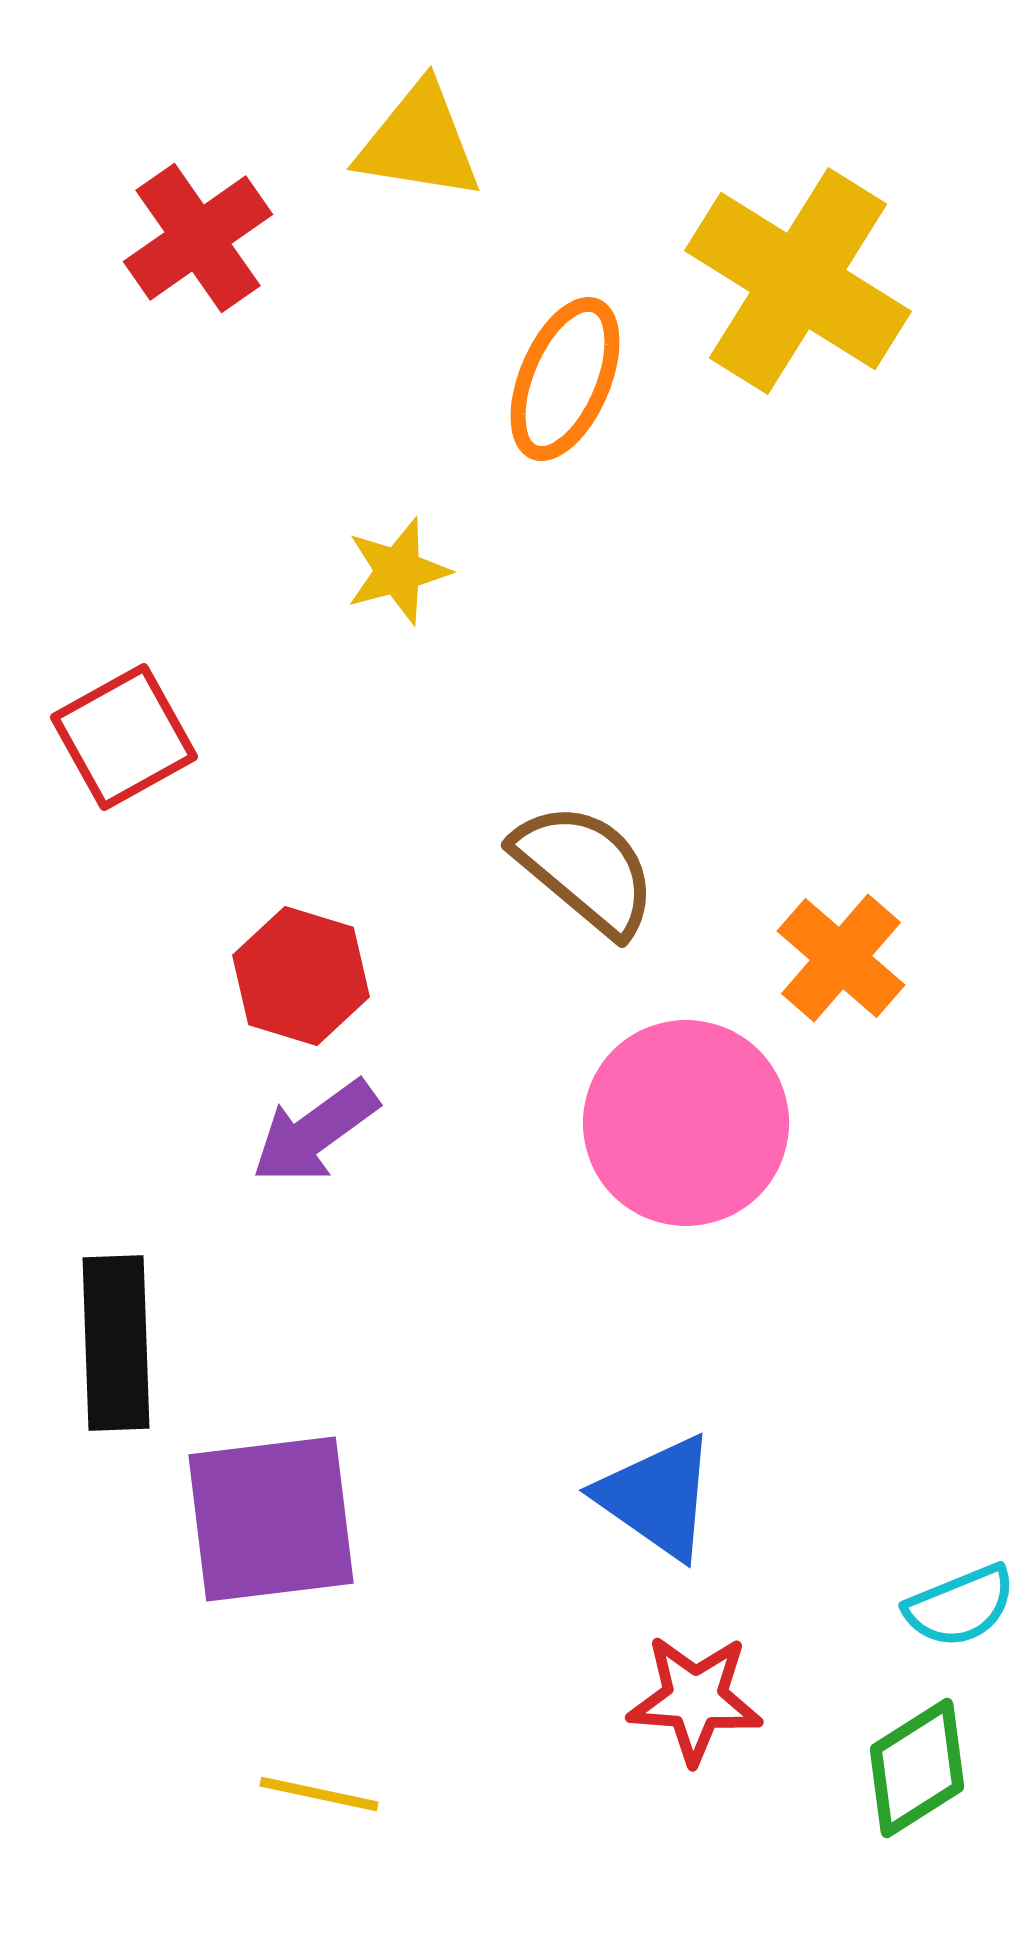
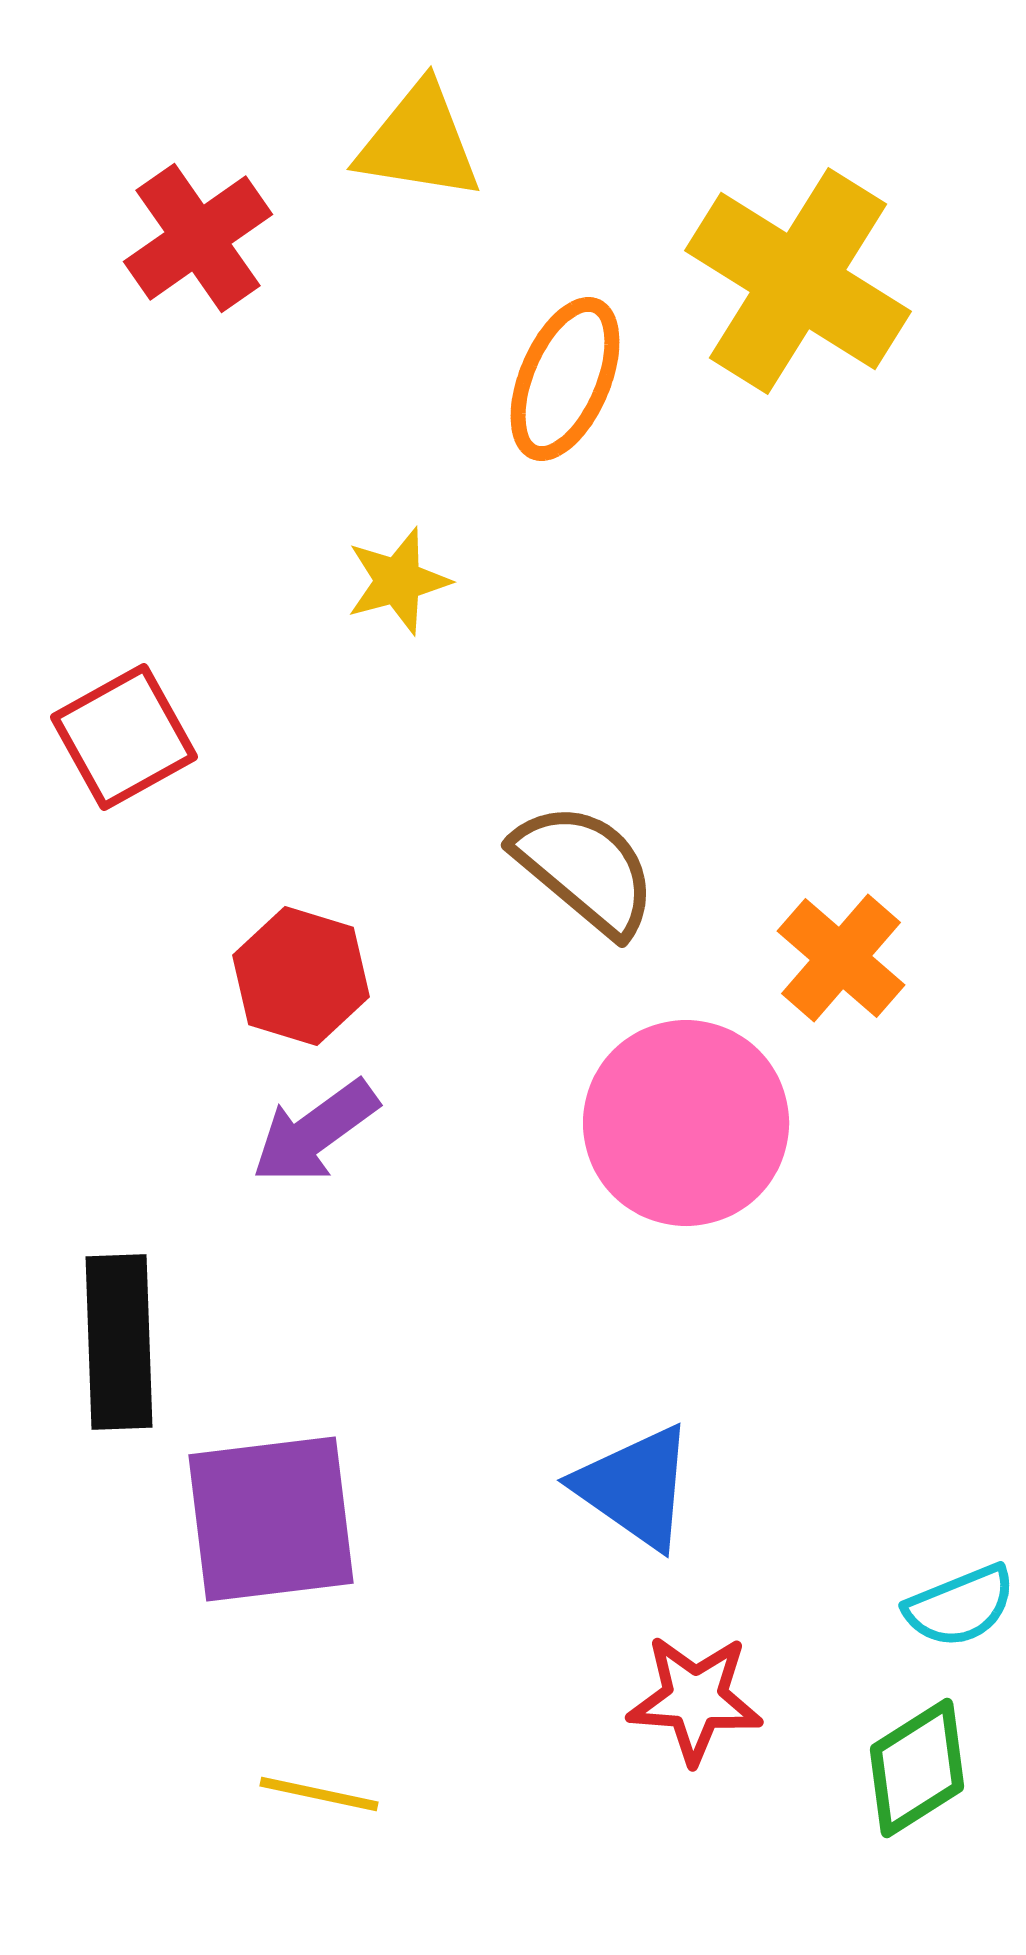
yellow star: moved 10 px down
black rectangle: moved 3 px right, 1 px up
blue triangle: moved 22 px left, 10 px up
